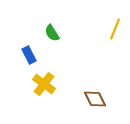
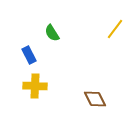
yellow line: rotated 15 degrees clockwise
yellow cross: moved 9 px left, 2 px down; rotated 35 degrees counterclockwise
